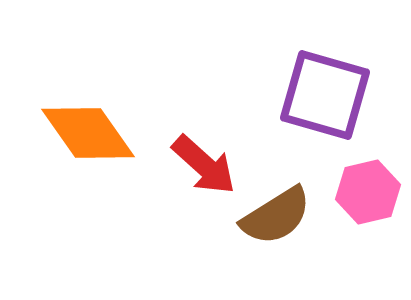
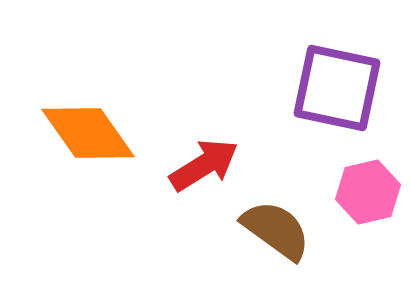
purple square: moved 12 px right, 7 px up; rotated 4 degrees counterclockwise
red arrow: rotated 74 degrees counterclockwise
brown semicircle: moved 14 px down; rotated 112 degrees counterclockwise
